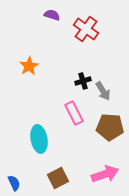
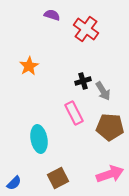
pink arrow: moved 5 px right
blue semicircle: rotated 70 degrees clockwise
